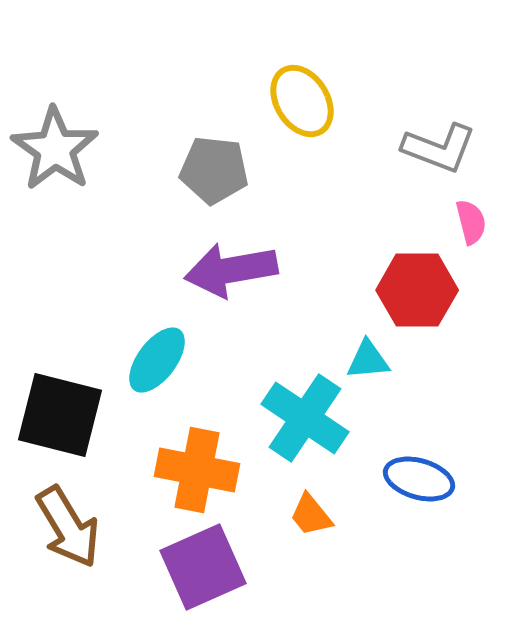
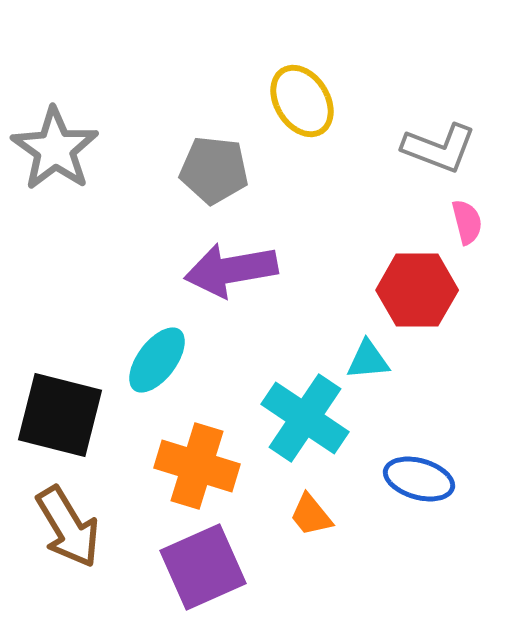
pink semicircle: moved 4 px left
orange cross: moved 4 px up; rotated 6 degrees clockwise
